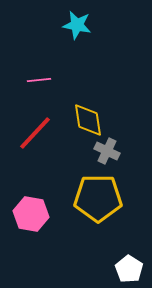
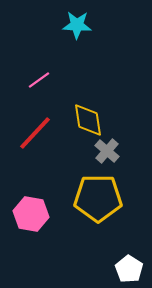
cyan star: rotated 8 degrees counterclockwise
pink line: rotated 30 degrees counterclockwise
gray cross: rotated 15 degrees clockwise
